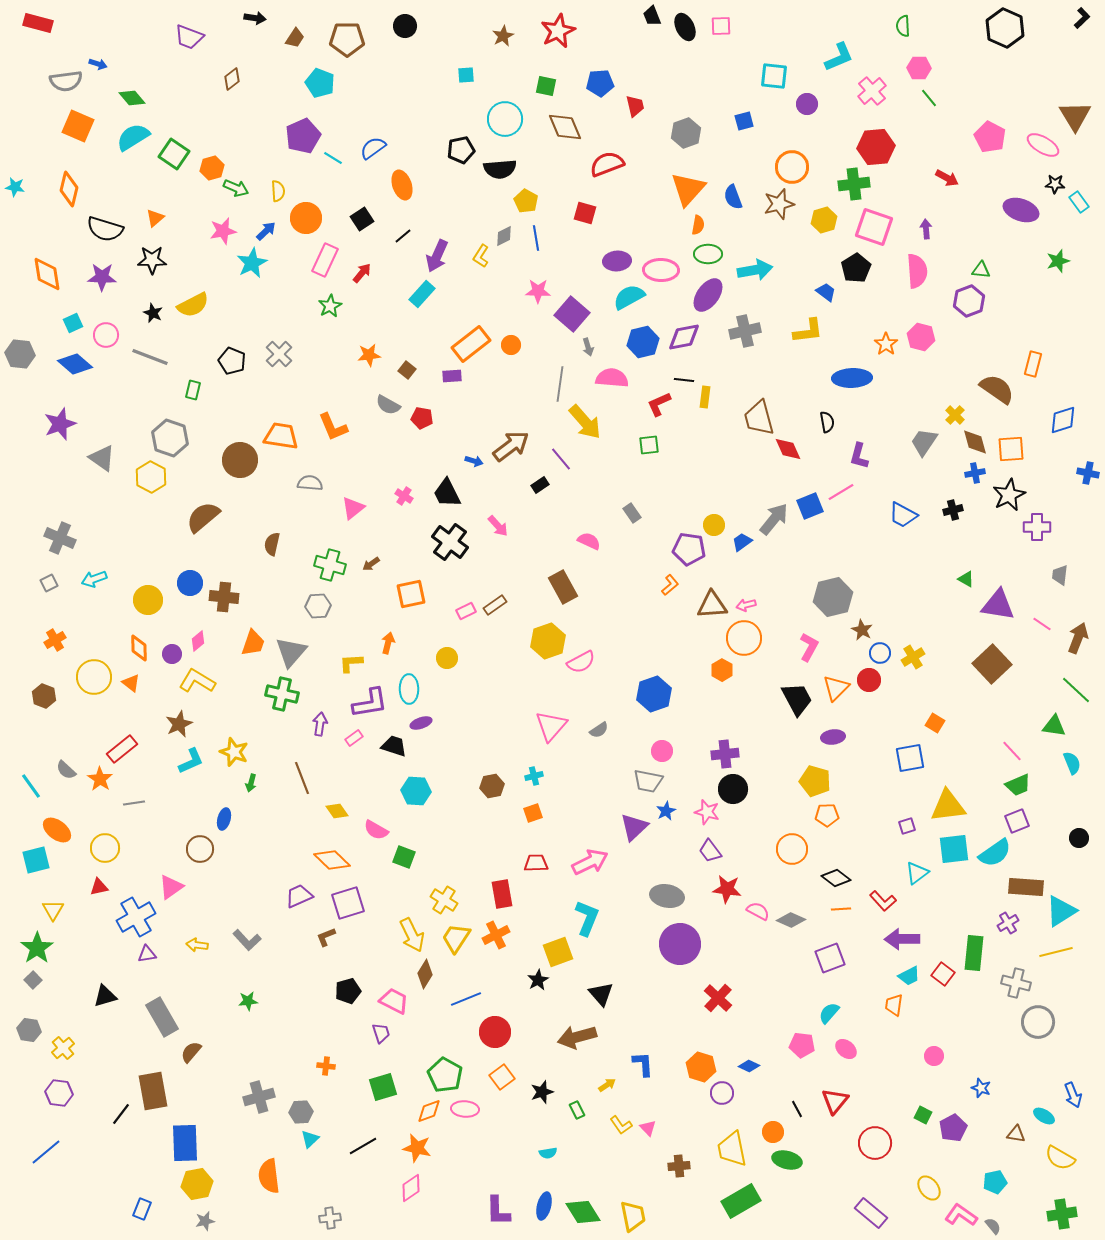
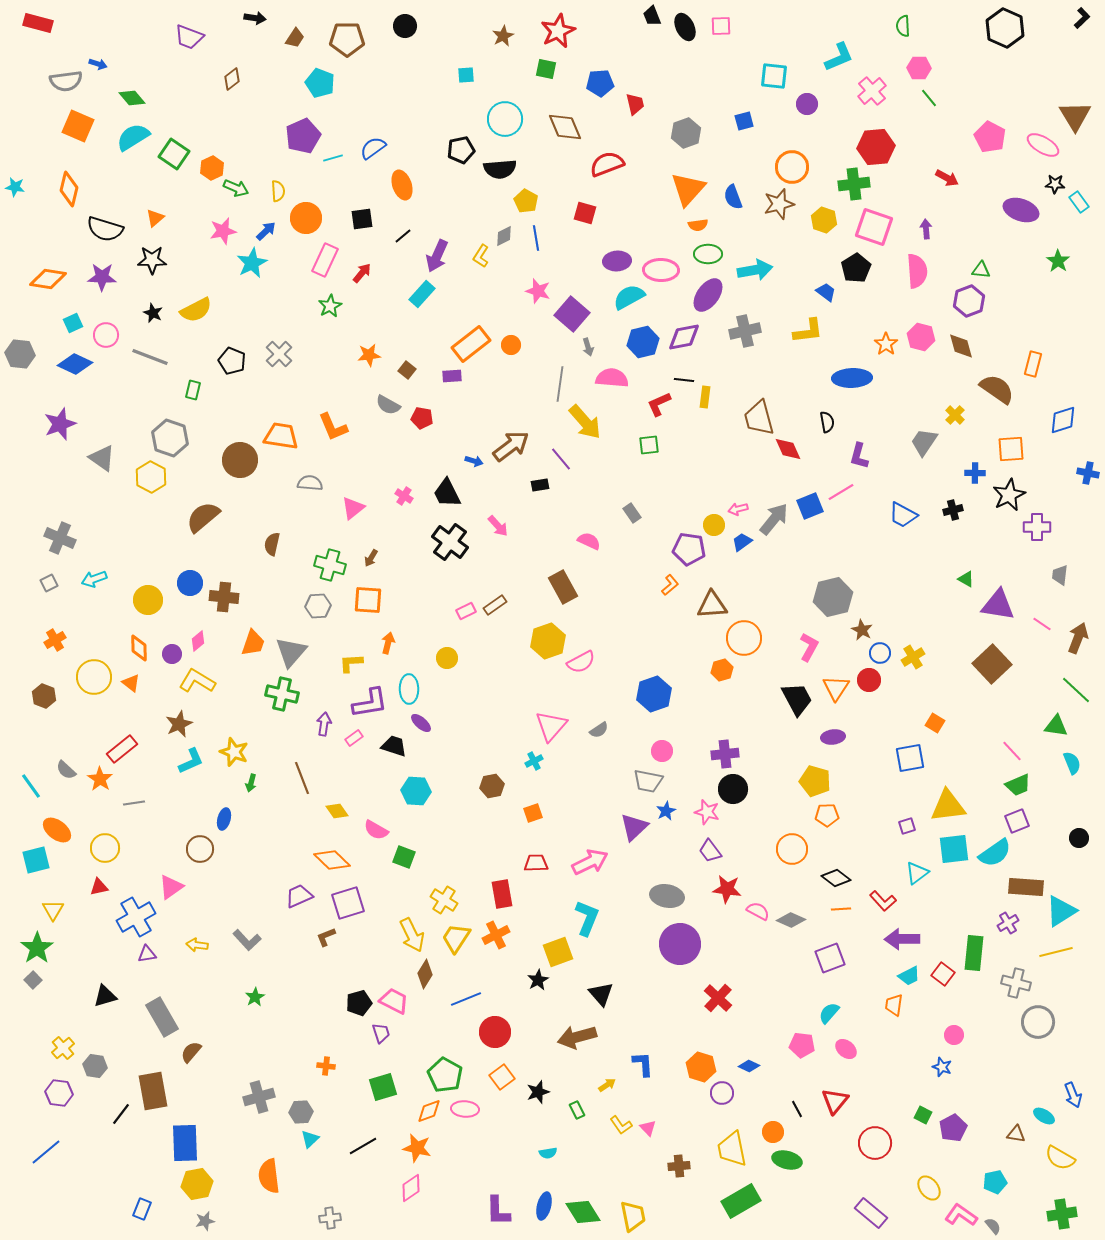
green square at (546, 86): moved 17 px up
red trapezoid at (635, 106): moved 2 px up
cyan line at (333, 158): rotated 48 degrees counterclockwise
orange hexagon at (212, 168): rotated 10 degrees counterclockwise
black square at (362, 219): rotated 25 degrees clockwise
yellow hexagon at (824, 220): rotated 25 degrees counterclockwise
orange semicircle at (698, 225): rotated 72 degrees clockwise
green star at (1058, 261): rotated 20 degrees counterclockwise
orange diamond at (47, 274): moved 1 px right, 5 px down; rotated 72 degrees counterclockwise
pink star at (538, 291): rotated 15 degrees clockwise
yellow semicircle at (193, 305): moved 3 px right, 5 px down
blue diamond at (75, 364): rotated 16 degrees counterclockwise
brown diamond at (975, 442): moved 14 px left, 96 px up
blue cross at (975, 473): rotated 12 degrees clockwise
black rectangle at (540, 485): rotated 24 degrees clockwise
brown arrow at (371, 564): moved 6 px up; rotated 24 degrees counterclockwise
orange square at (411, 594): moved 43 px left, 6 px down; rotated 16 degrees clockwise
pink arrow at (746, 605): moved 8 px left, 96 px up
orange hexagon at (722, 670): rotated 15 degrees clockwise
orange triangle at (836, 688): rotated 12 degrees counterclockwise
purple ellipse at (421, 723): rotated 60 degrees clockwise
purple arrow at (320, 724): moved 4 px right
green triangle at (1054, 726): moved 2 px right
cyan cross at (534, 776): moved 15 px up; rotated 12 degrees counterclockwise
black pentagon at (348, 991): moved 11 px right, 12 px down
green star at (248, 1001): moved 7 px right, 4 px up; rotated 24 degrees counterclockwise
gray hexagon at (29, 1030): moved 66 px right, 36 px down
pink circle at (934, 1056): moved 20 px right, 21 px up
blue star at (981, 1088): moved 39 px left, 21 px up
black star at (542, 1092): moved 4 px left
